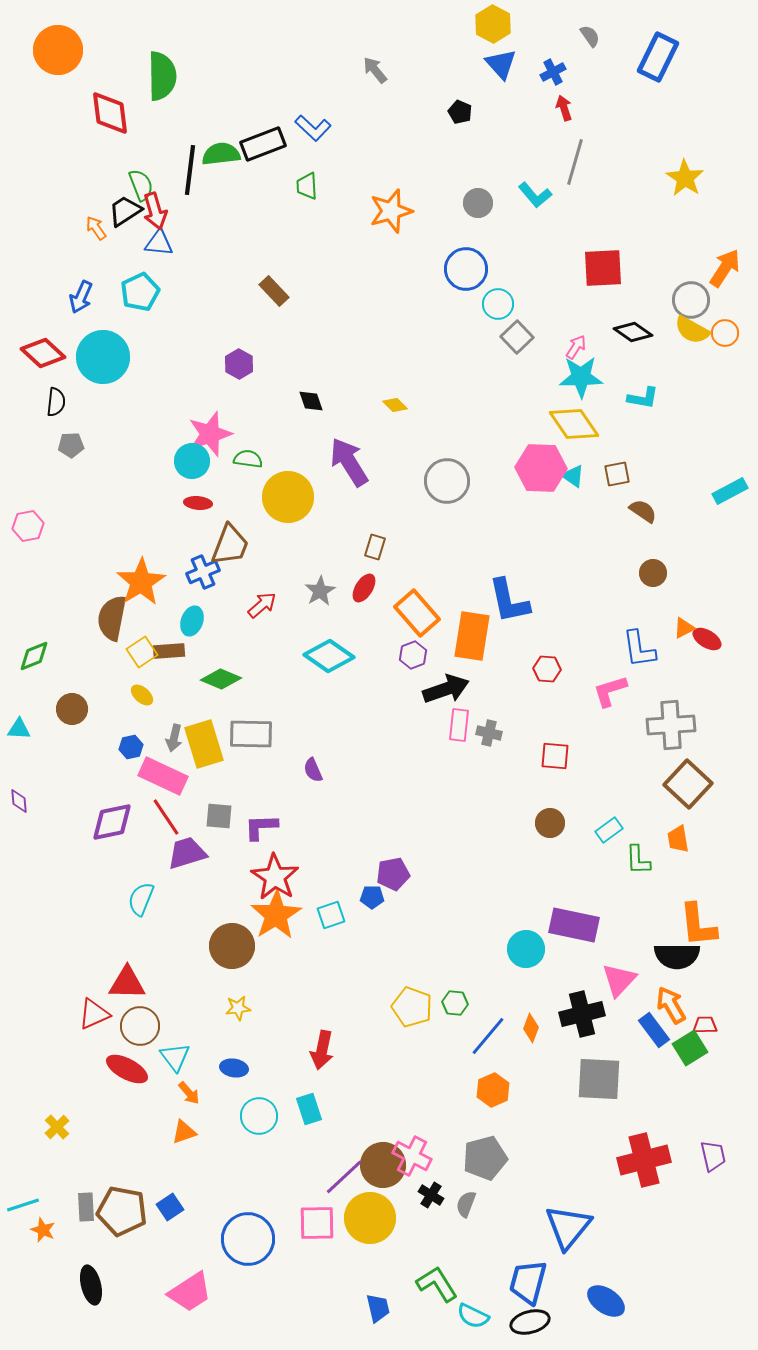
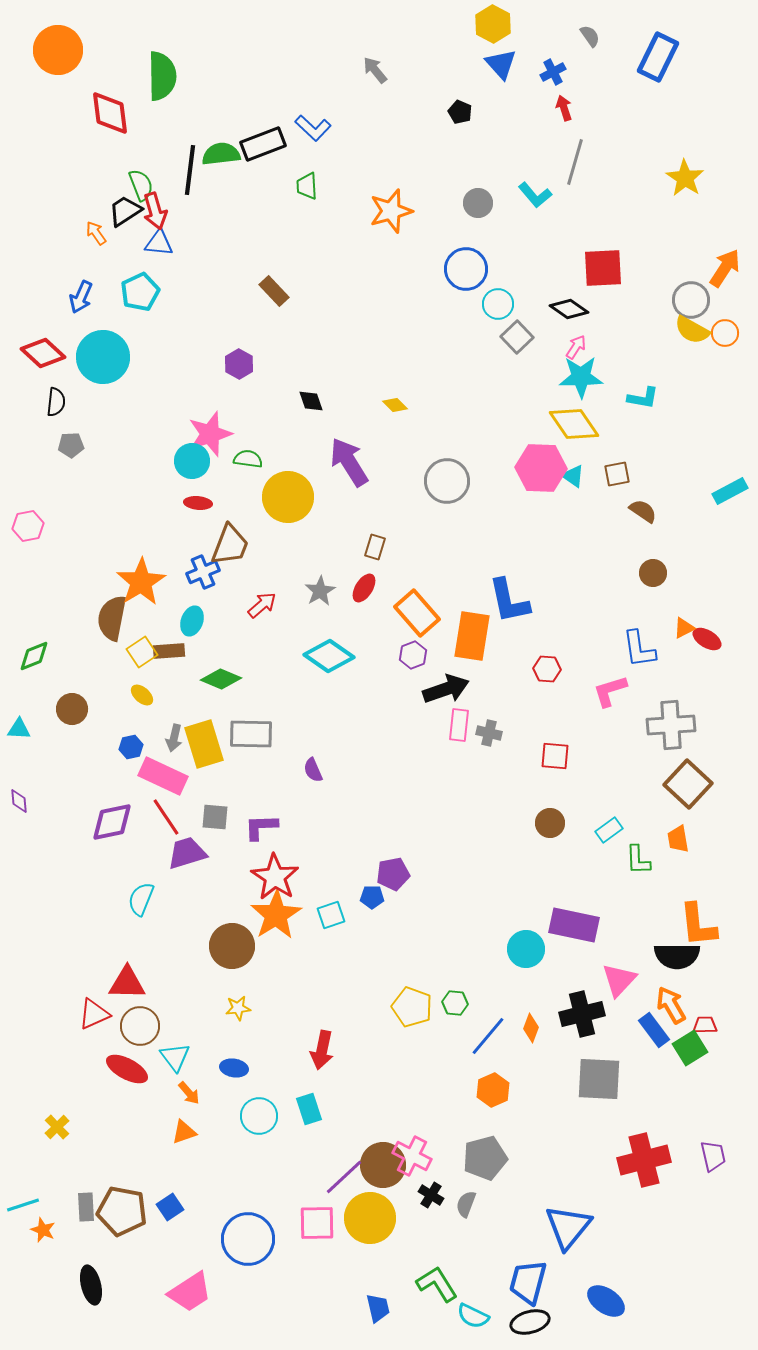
orange arrow at (96, 228): moved 5 px down
black diamond at (633, 332): moved 64 px left, 23 px up
gray square at (219, 816): moved 4 px left, 1 px down
